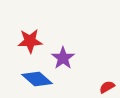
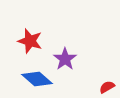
red star: rotated 20 degrees clockwise
purple star: moved 2 px right, 1 px down
